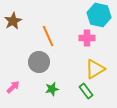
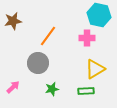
brown star: rotated 18 degrees clockwise
orange line: rotated 60 degrees clockwise
gray circle: moved 1 px left, 1 px down
green rectangle: rotated 56 degrees counterclockwise
